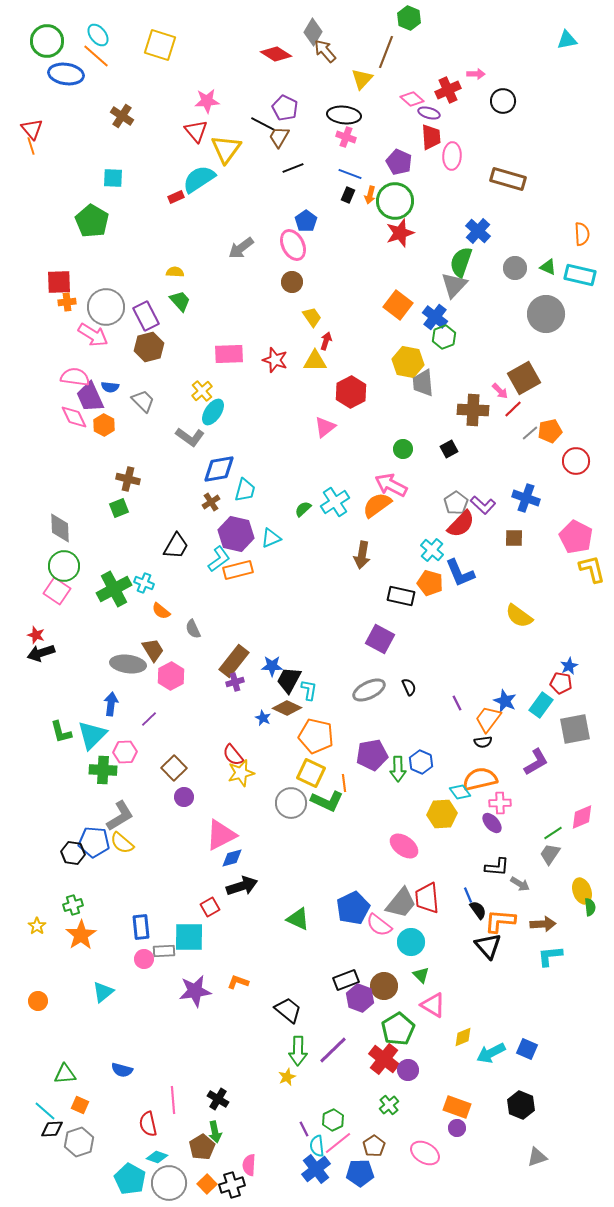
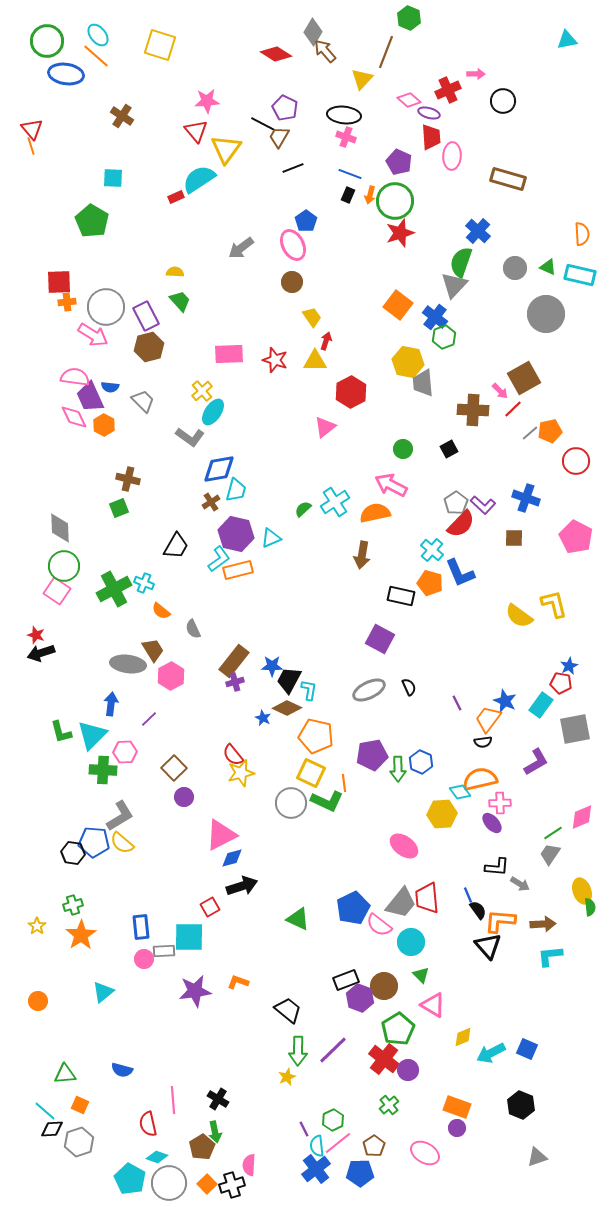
pink diamond at (412, 99): moved 3 px left, 1 px down
cyan trapezoid at (245, 490): moved 9 px left
orange semicircle at (377, 505): moved 2 px left, 8 px down; rotated 24 degrees clockwise
yellow L-shape at (592, 569): moved 38 px left, 35 px down
